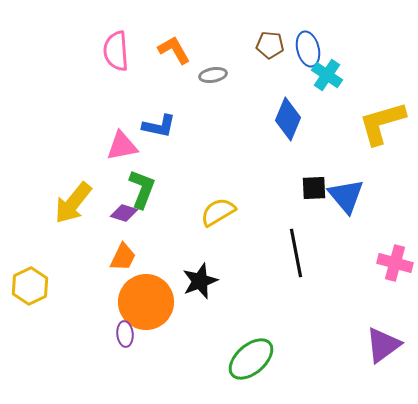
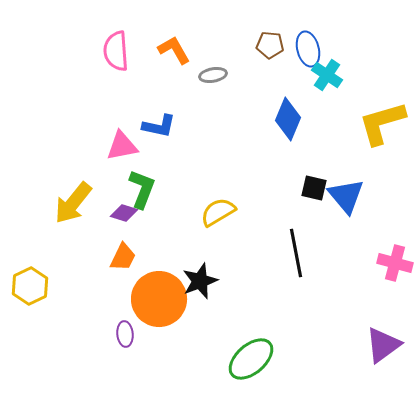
black square: rotated 16 degrees clockwise
orange circle: moved 13 px right, 3 px up
